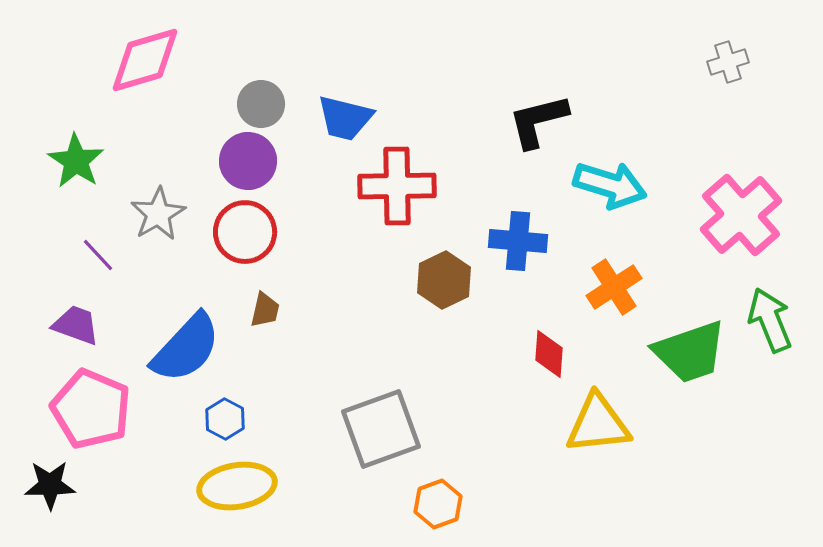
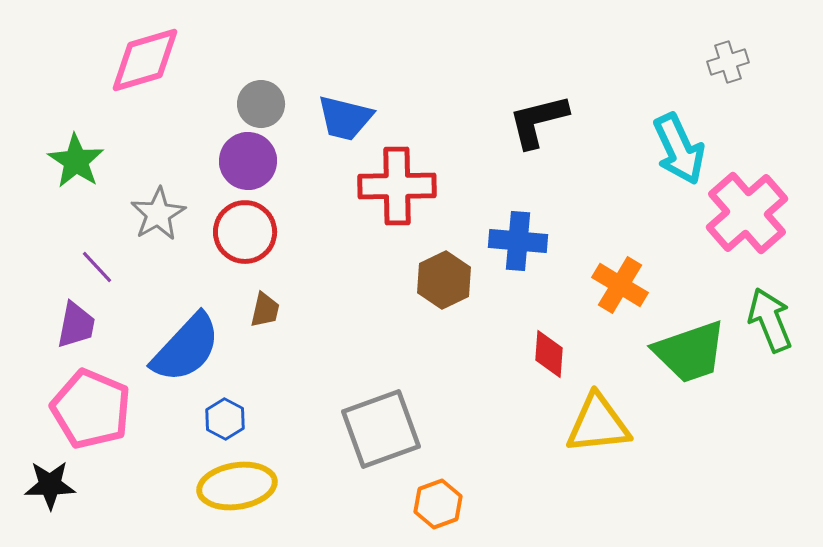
cyan arrow: moved 69 px right, 36 px up; rotated 48 degrees clockwise
pink cross: moved 6 px right, 2 px up
purple line: moved 1 px left, 12 px down
orange cross: moved 6 px right, 2 px up; rotated 26 degrees counterclockwise
purple trapezoid: rotated 81 degrees clockwise
